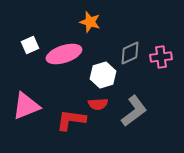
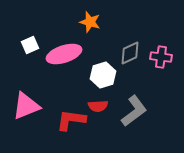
pink cross: rotated 15 degrees clockwise
red semicircle: moved 2 px down
